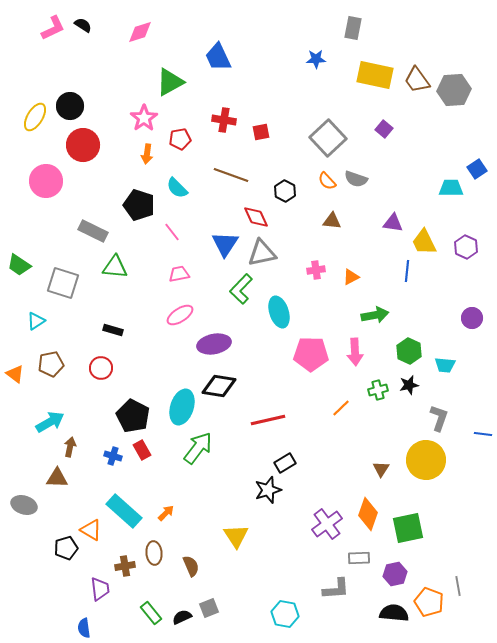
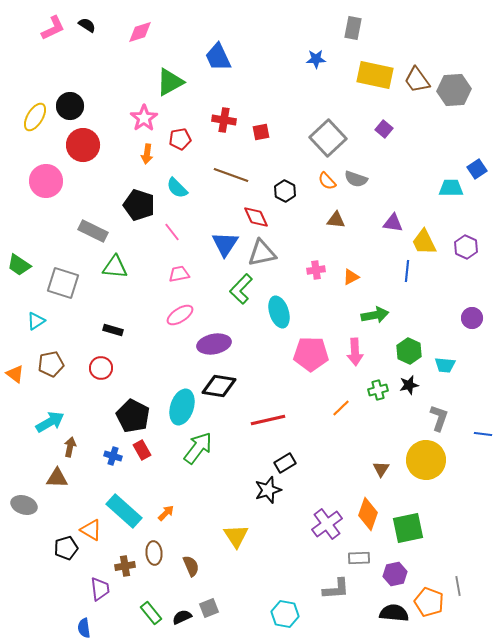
black semicircle at (83, 25): moved 4 px right
brown triangle at (332, 221): moved 4 px right, 1 px up
